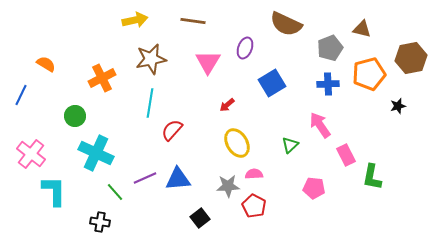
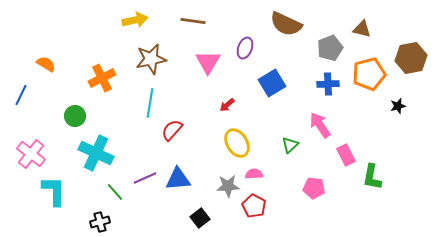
black cross: rotated 24 degrees counterclockwise
